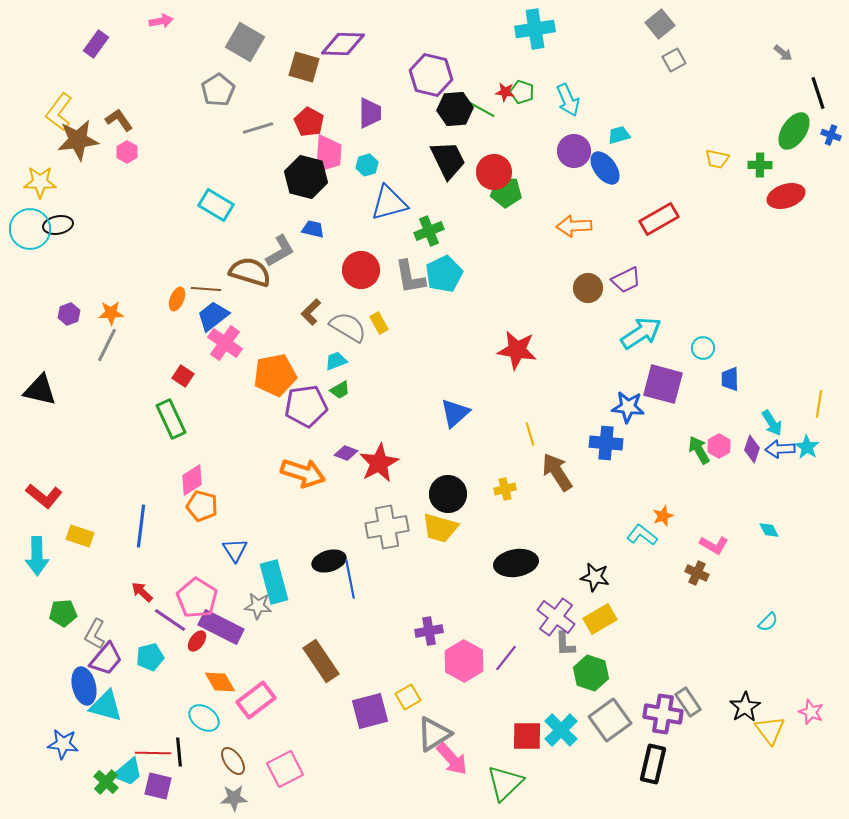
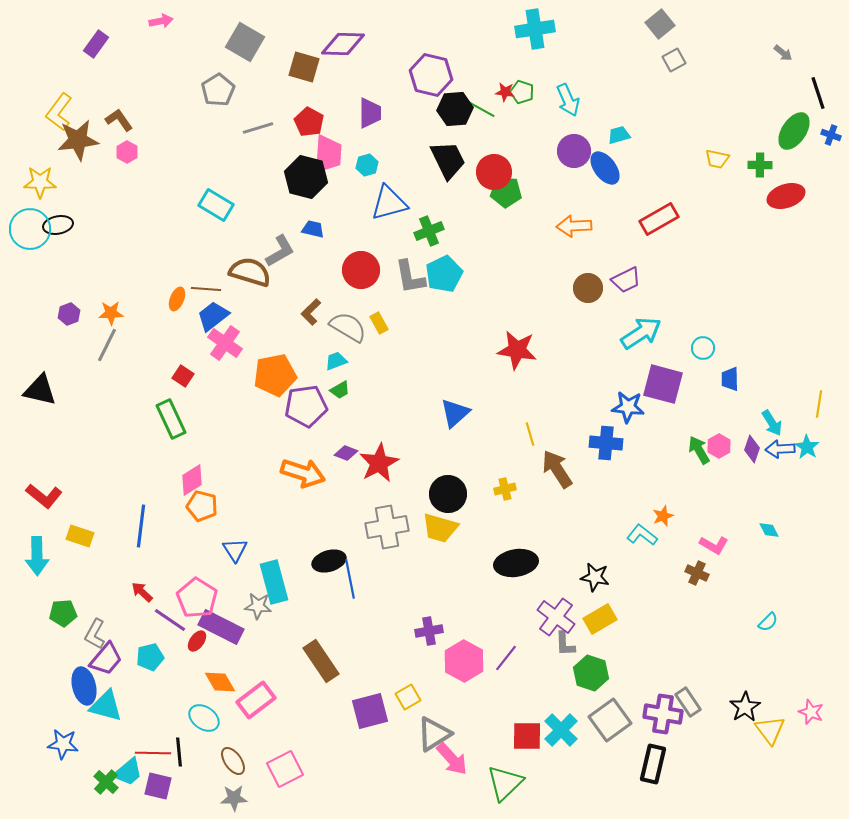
brown arrow at (557, 472): moved 3 px up
